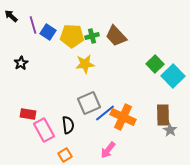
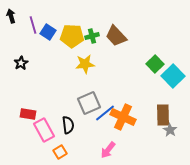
black arrow: rotated 32 degrees clockwise
orange square: moved 5 px left, 3 px up
